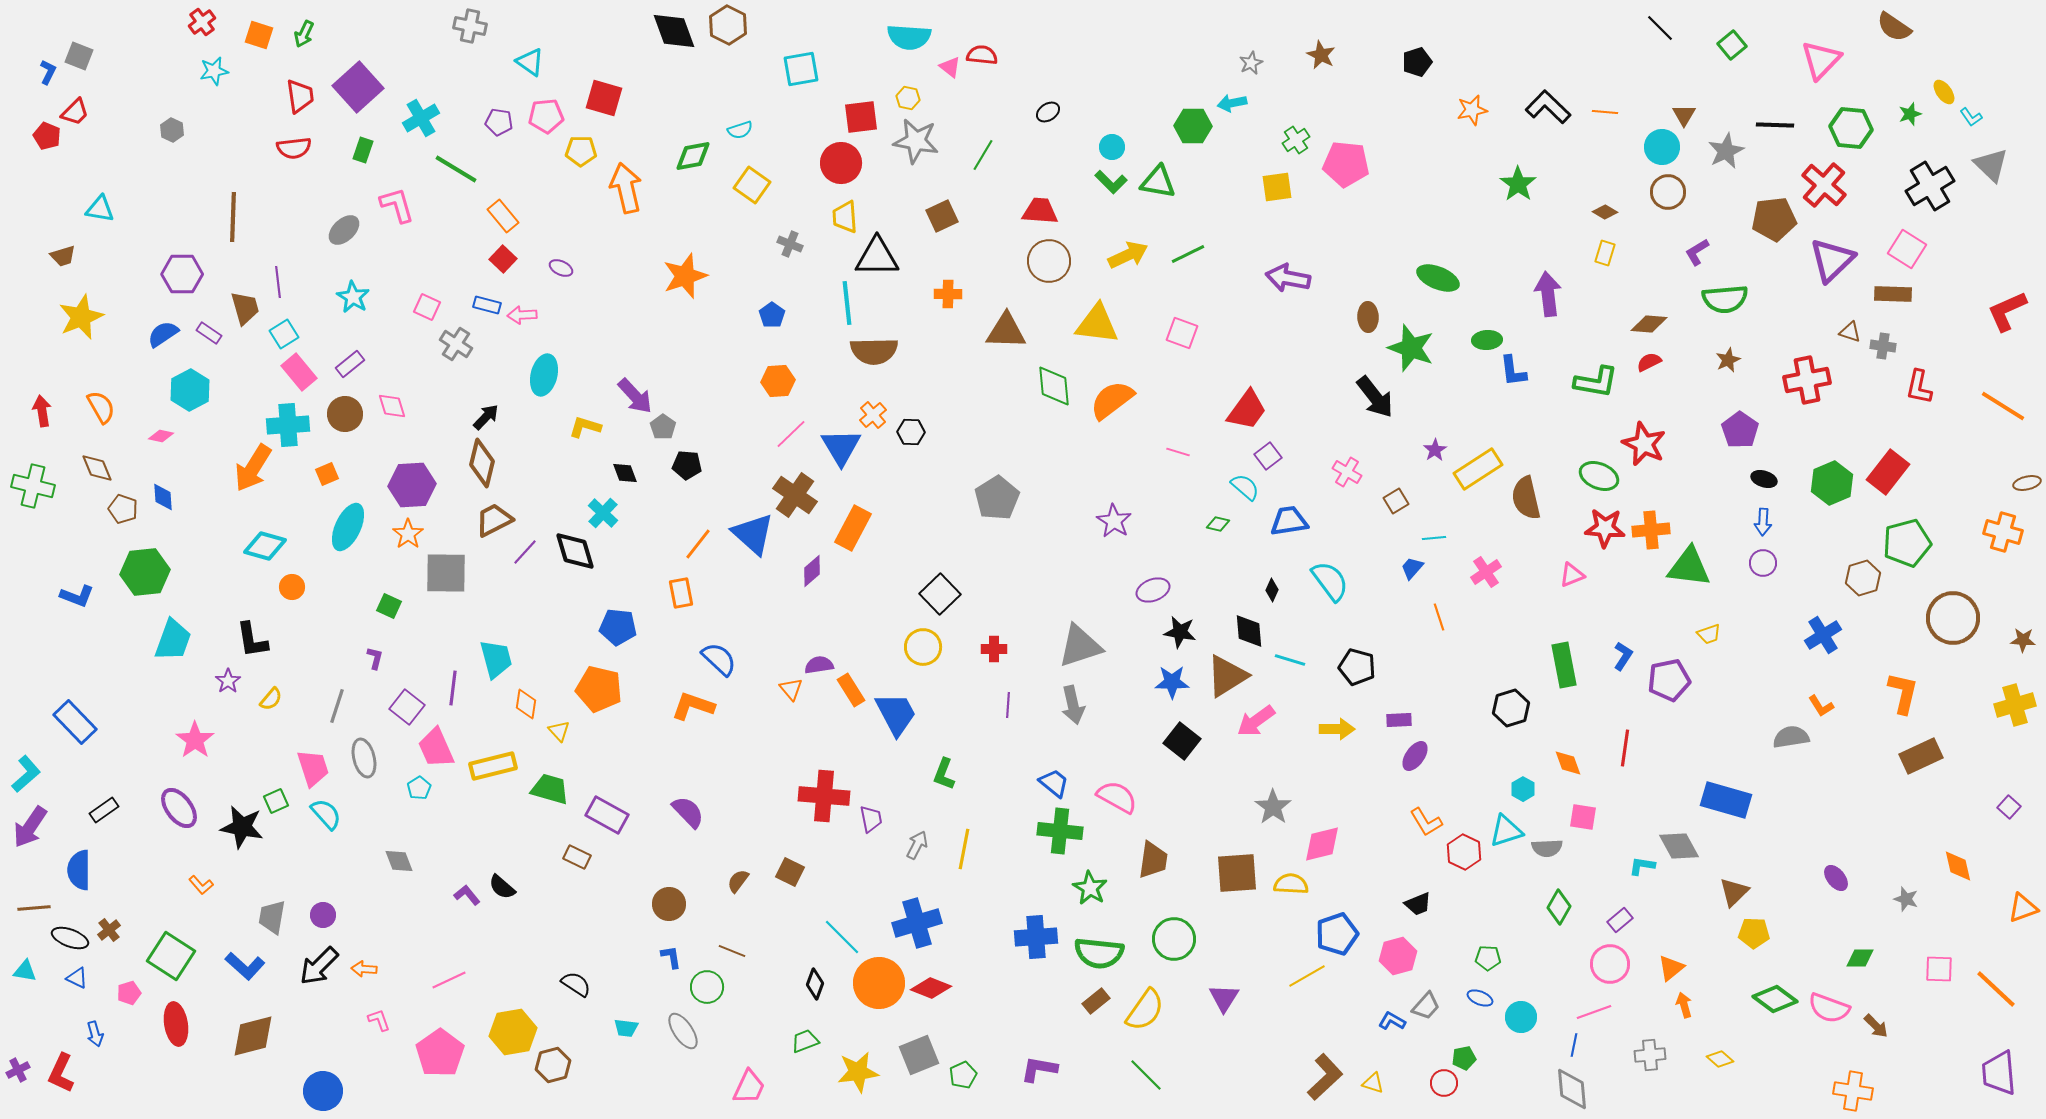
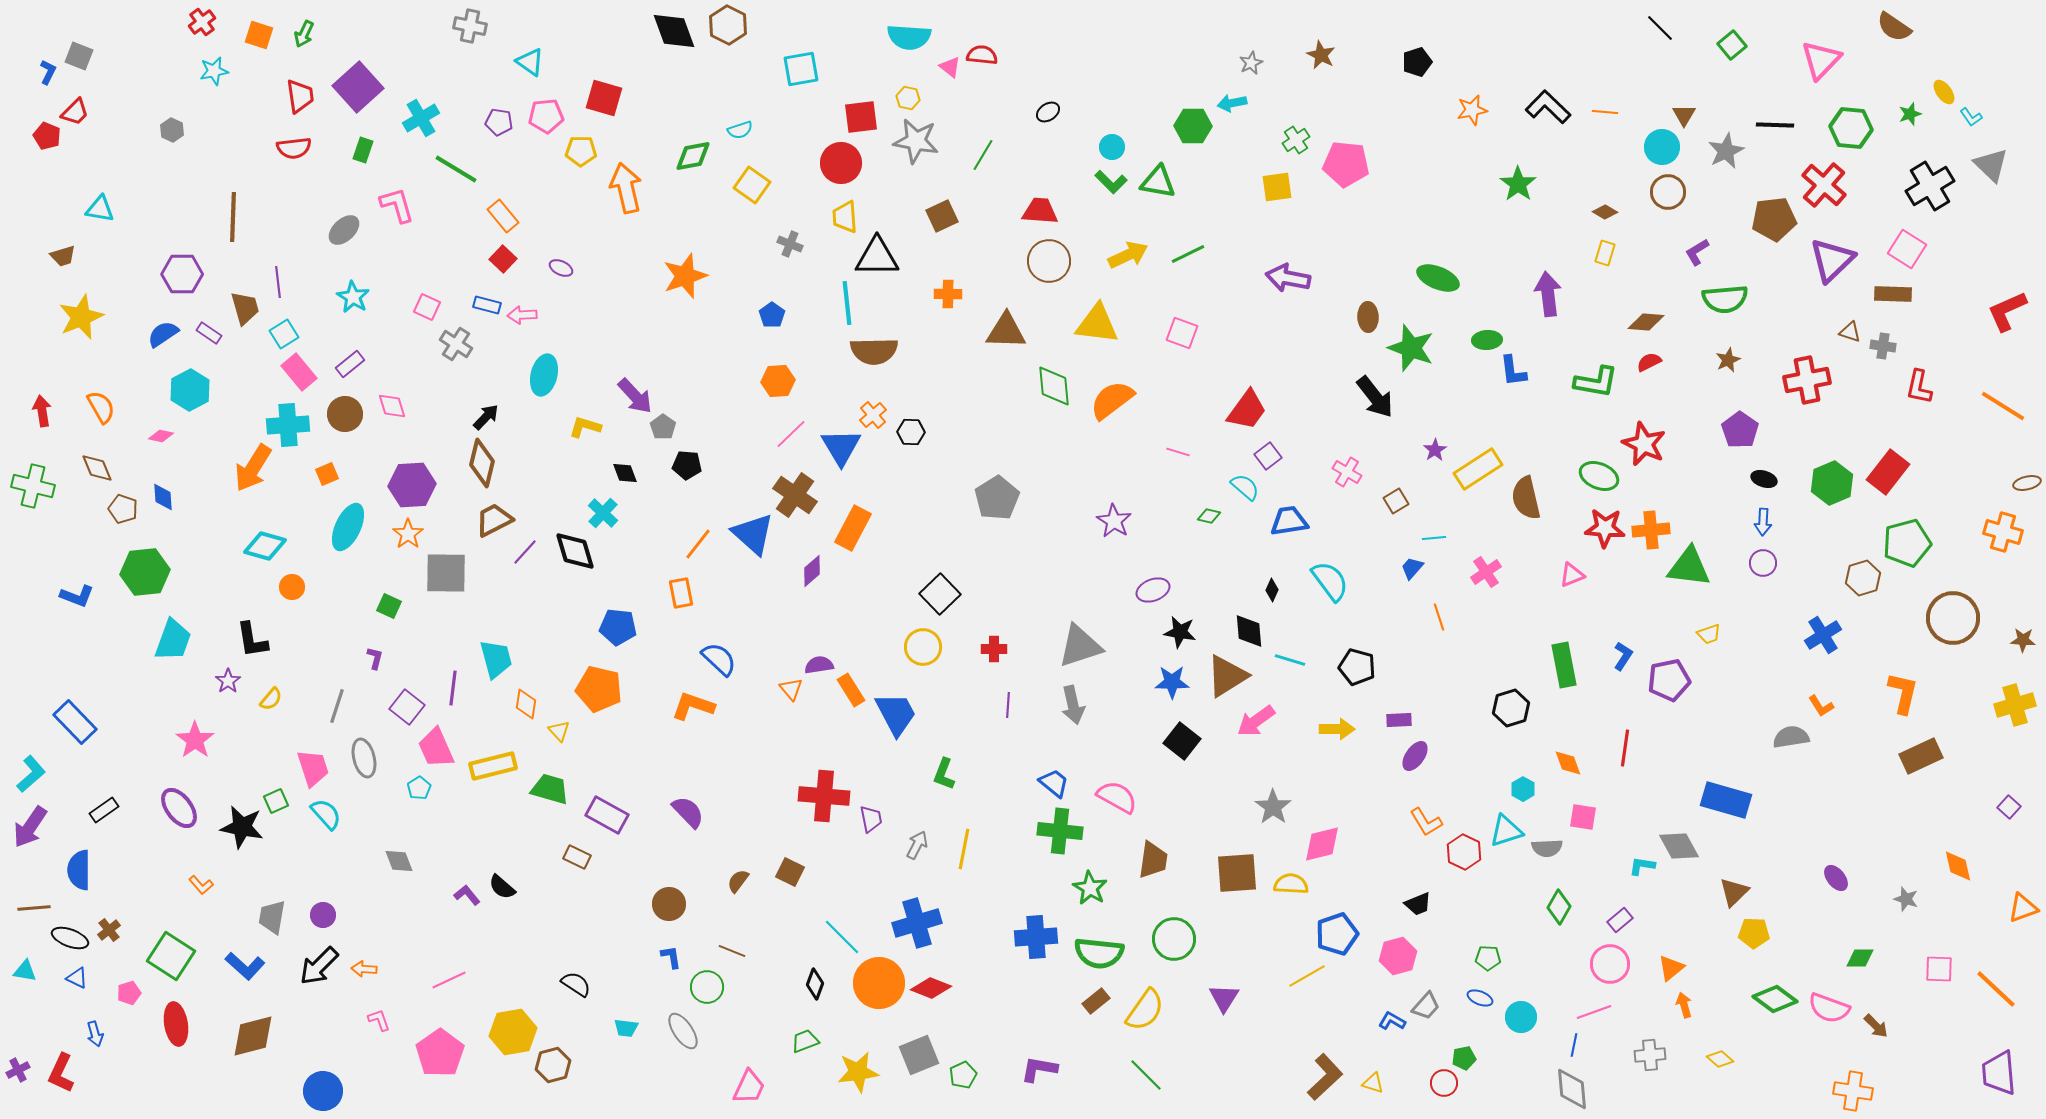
brown diamond at (1649, 324): moved 3 px left, 2 px up
green diamond at (1218, 524): moved 9 px left, 8 px up
cyan L-shape at (26, 774): moved 5 px right
